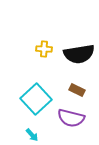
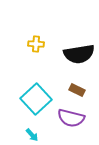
yellow cross: moved 8 px left, 5 px up
